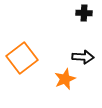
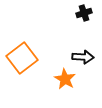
black cross: rotated 21 degrees counterclockwise
orange star: rotated 20 degrees counterclockwise
